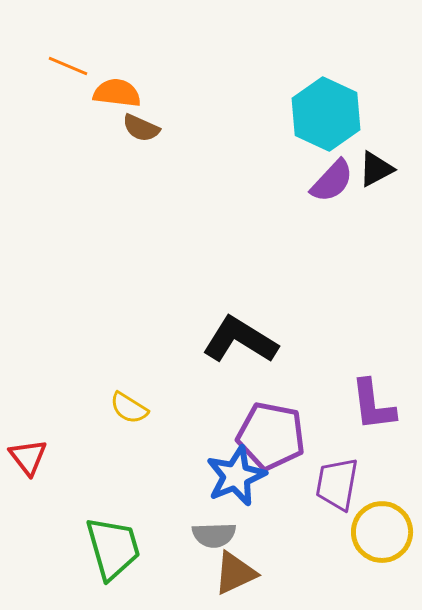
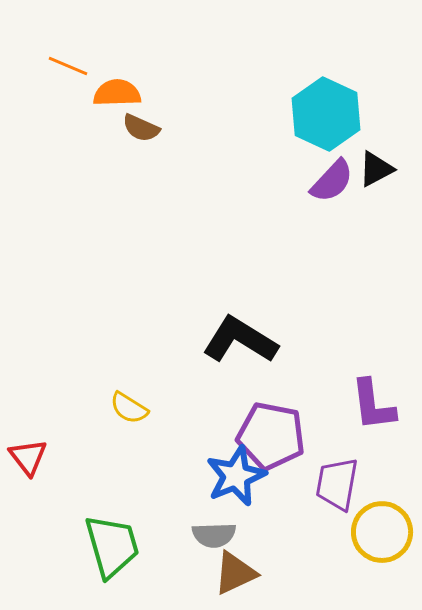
orange semicircle: rotated 9 degrees counterclockwise
green trapezoid: moved 1 px left, 2 px up
